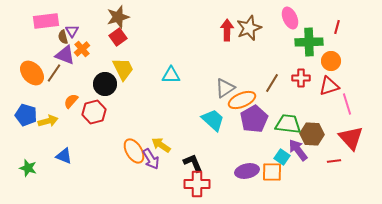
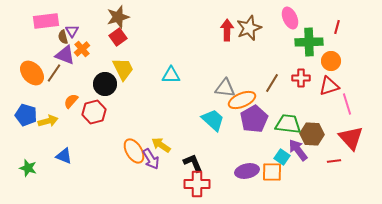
gray triangle at (225, 88): rotated 40 degrees clockwise
